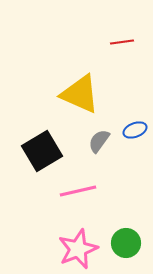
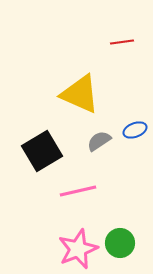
gray semicircle: rotated 20 degrees clockwise
green circle: moved 6 px left
